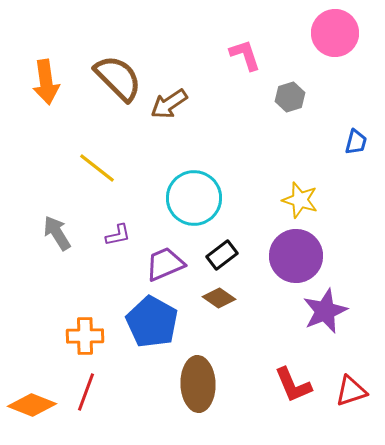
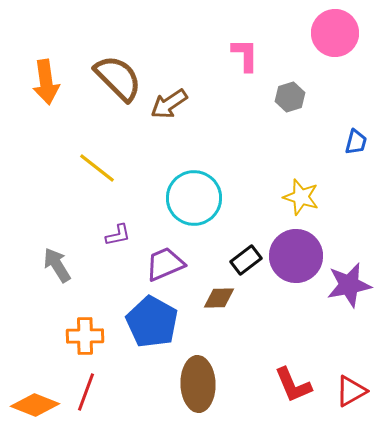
pink L-shape: rotated 18 degrees clockwise
yellow star: moved 1 px right, 3 px up
gray arrow: moved 32 px down
black rectangle: moved 24 px right, 5 px down
brown diamond: rotated 36 degrees counterclockwise
purple star: moved 24 px right, 26 px up; rotated 12 degrees clockwise
red triangle: rotated 12 degrees counterclockwise
orange diamond: moved 3 px right
